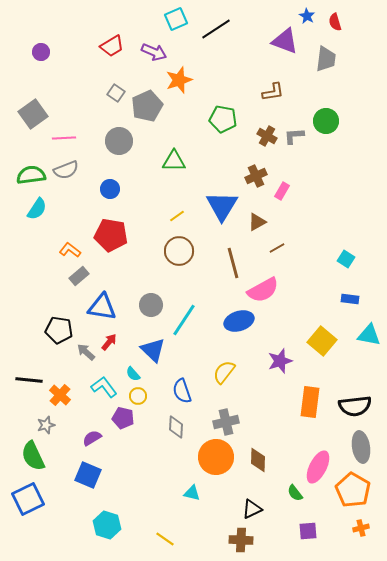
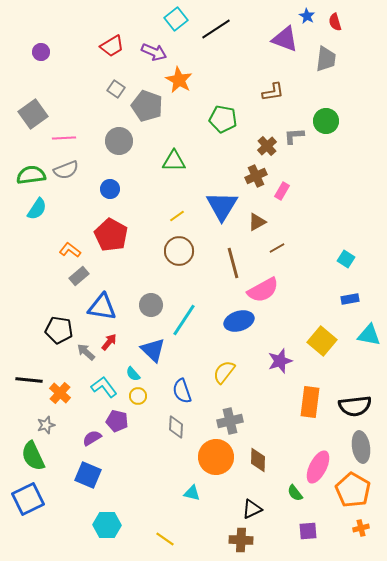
cyan square at (176, 19): rotated 15 degrees counterclockwise
purple triangle at (285, 41): moved 2 px up
orange star at (179, 80): rotated 24 degrees counterclockwise
gray square at (116, 93): moved 4 px up
gray pentagon at (147, 106): rotated 28 degrees counterclockwise
brown cross at (267, 136): moved 10 px down; rotated 18 degrees clockwise
red pentagon at (111, 235): rotated 20 degrees clockwise
blue rectangle at (350, 299): rotated 18 degrees counterclockwise
orange cross at (60, 395): moved 2 px up
purple pentagon at (123, 418): moved 6 px left, 3 px down
gray cross at (226, 422): moved 4 px right, 1 px up
cyan hexagon at (107, 525): rotated 16 degrees counterclockwise
